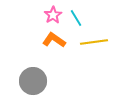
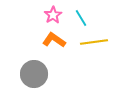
cyan line: moved 5 px right
gray circle: moved 1 px right, 7 px up
